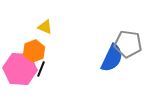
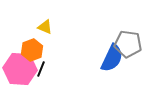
orange hexagon: moved 2 px left, 1 px up
